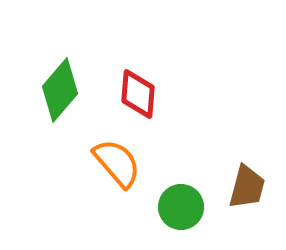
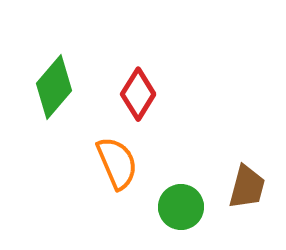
green diamond: moved 6 px left, 3 px up
red diamond: rotated 27 degrees clockwise
orange semicircle: rotated 18 degrees clockwise
